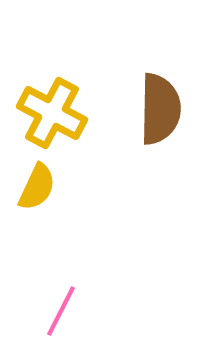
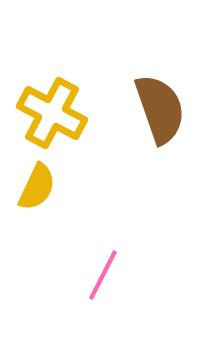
brown semicircle: rotated 20 degrees counterclockwise
pink line: moved 42 px right, 36 px up
